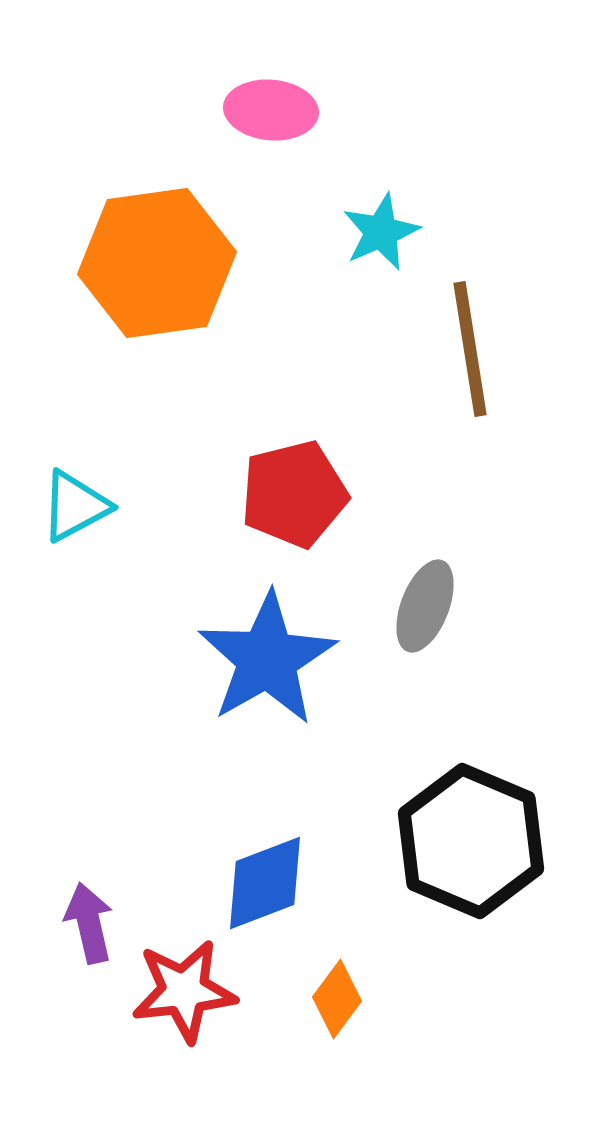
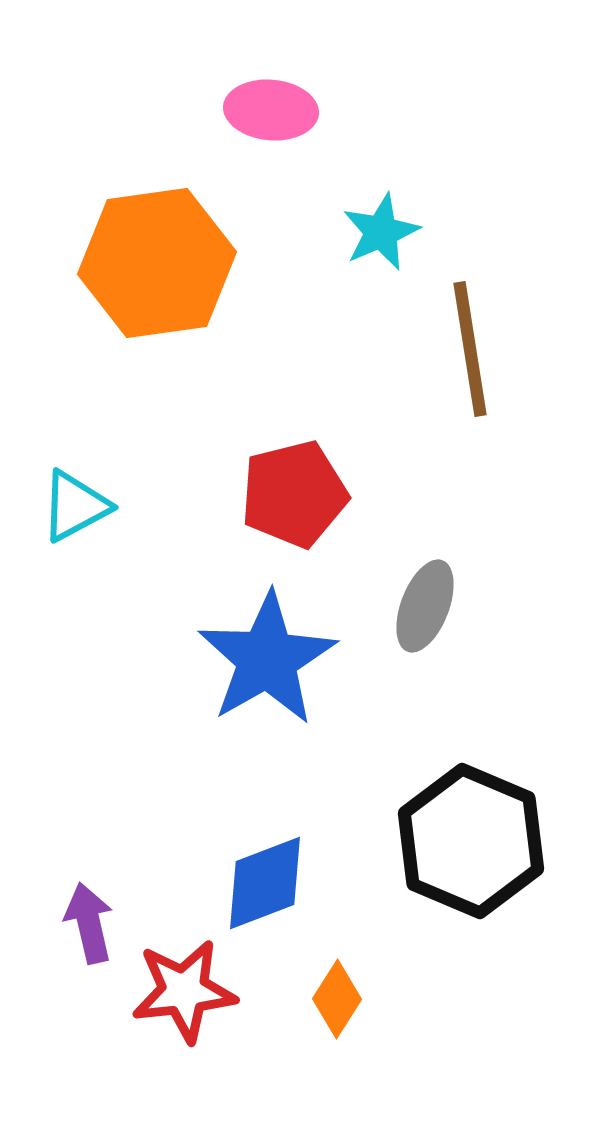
orange diamond: rotated 4 degrees counterclockwise
